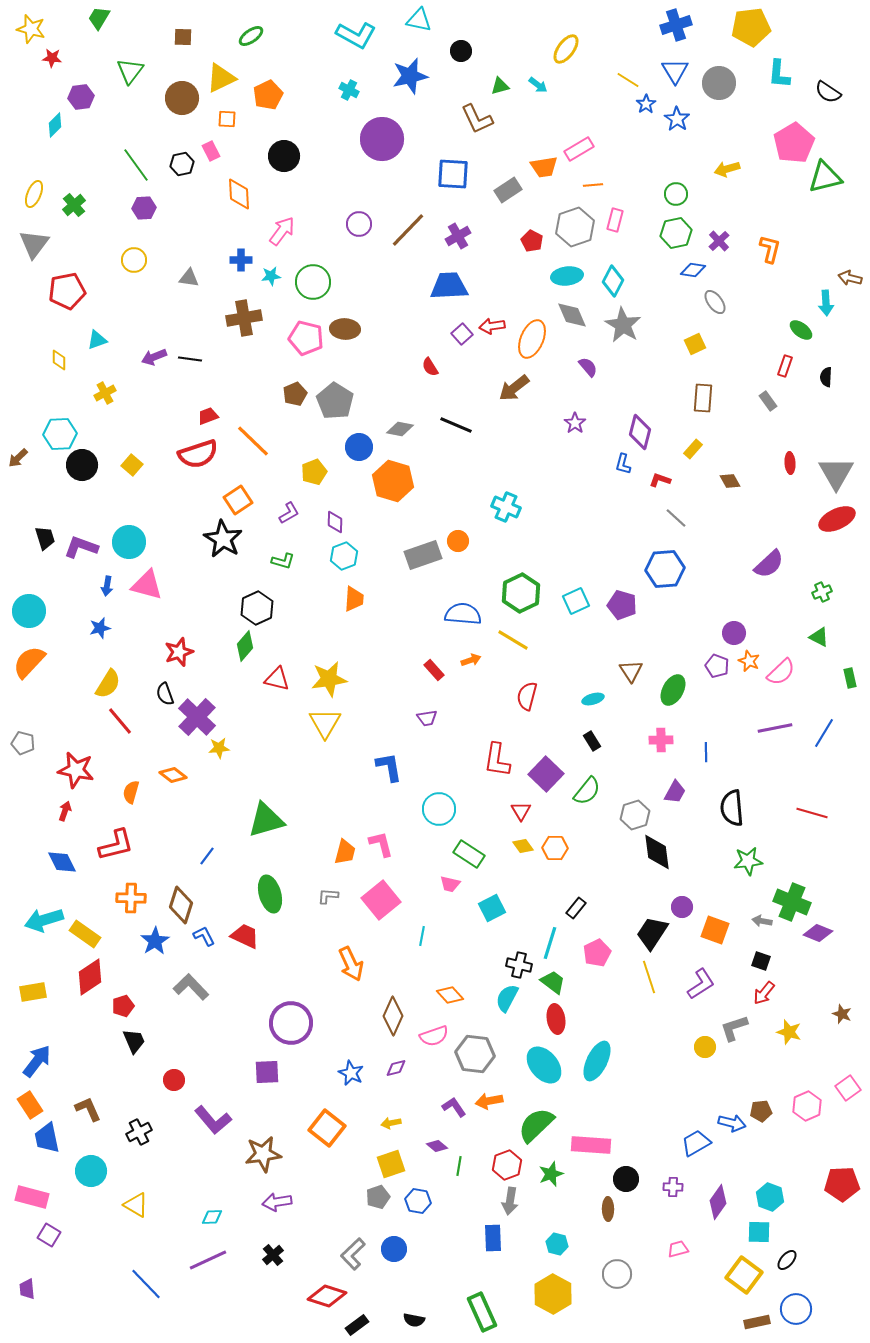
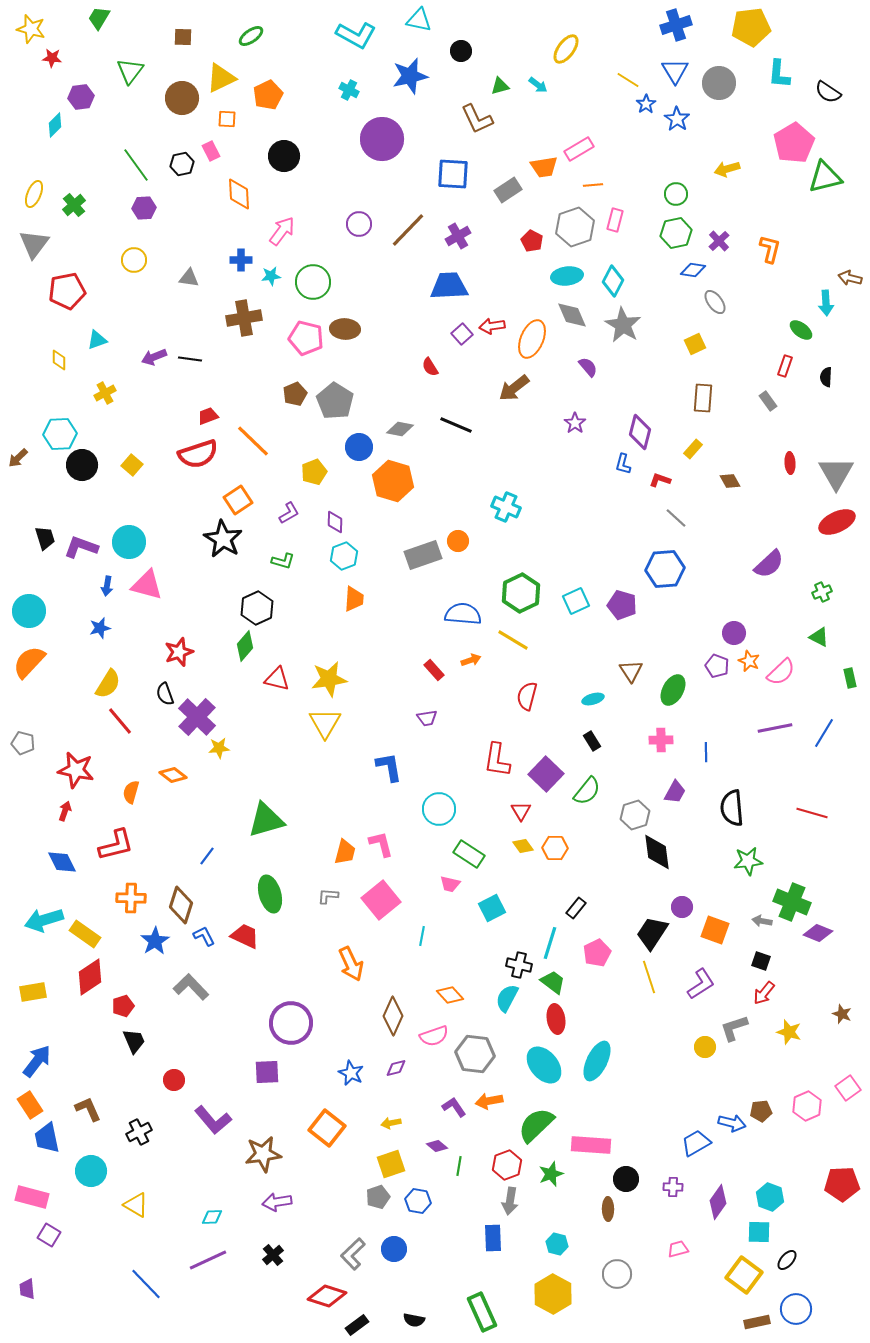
red ellipse at (837, 519): moved 3 px down
